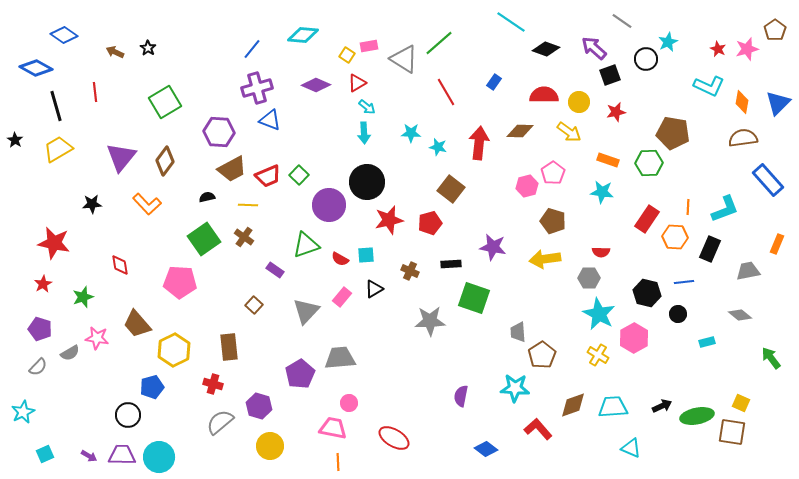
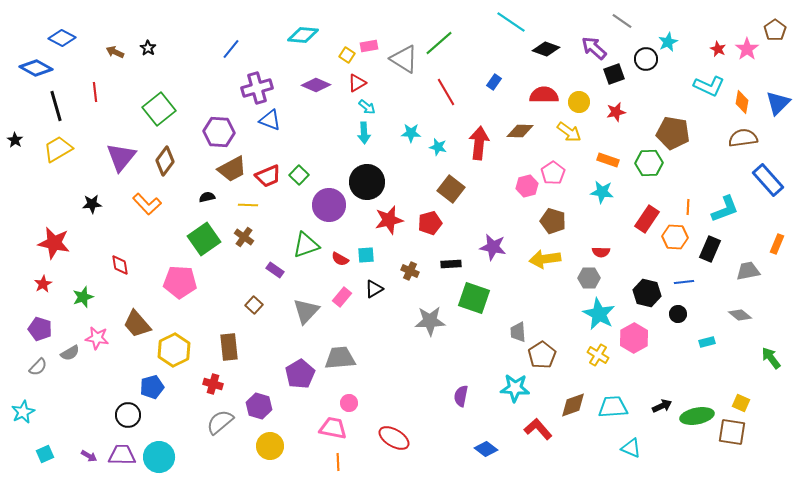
blue diamond at (64, 35): moved 2 px left, 3 px down; rotated 8 degrees counterclockwise
blue line at (252, 49): moved 21 px left
pink star at (747, 49): rotated 20 degrees counterclockwise
black square at (610, 75): moved 4 px right, 1 px up
green square at (165, 102): moved 6 px left, 7 px down; rotated 8 degrees counterclockwise
